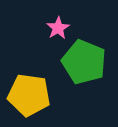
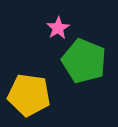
green pentagon: moved 1 px up
